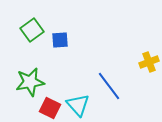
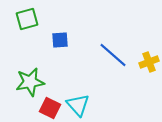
green square: moved 5 px left, 11 px up; rotated 20 degrees clockwise
blue line: moved 4 px right, 31 px up; rotated 12 degrees counterclockwise
